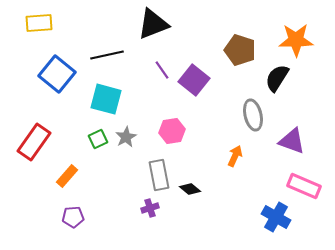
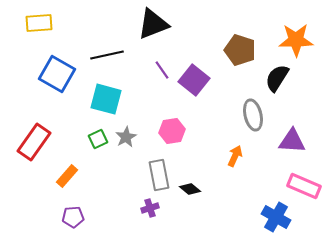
blue square: rotated 9 degrees counterclockwise
purple triangle: rotated 16 degrees counterclockwise
